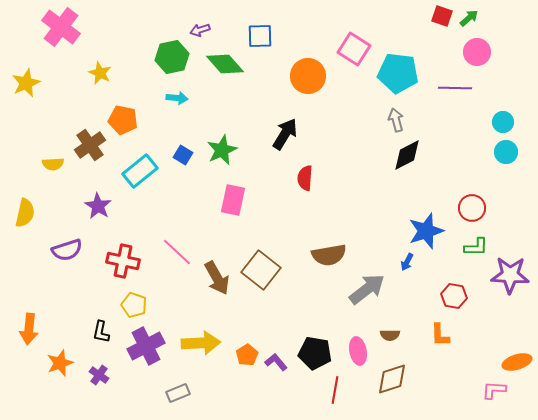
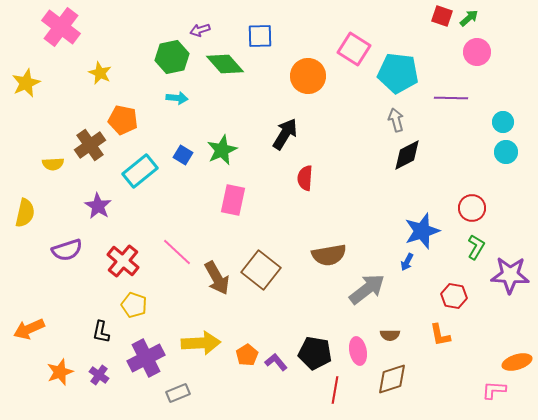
purple line at (455, 88): moved 4 px left, 10 px down
blue star at (426, 231): moved 4 px left
green L-shape at (476, 247): rotated 60 degrees counterclockwise
red cross at (123, 261): rotated 28 degrees clockwise
orange arrow at (29, 329): rotated 60 degrees clockwise
orange L-shape at (440, 335): rotated 10 degrees counterclockwise
purple cross at (146, 346): moved 12 px down
orange star at (60, 363): moved 9 px down
